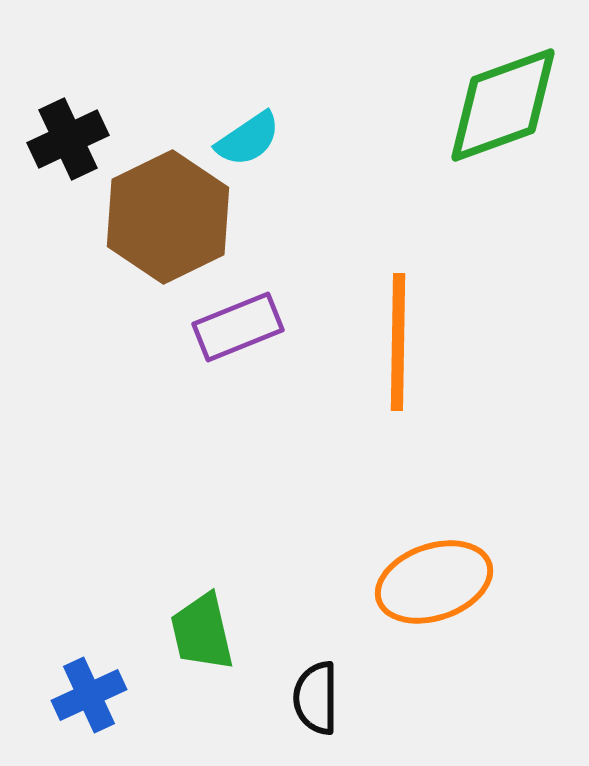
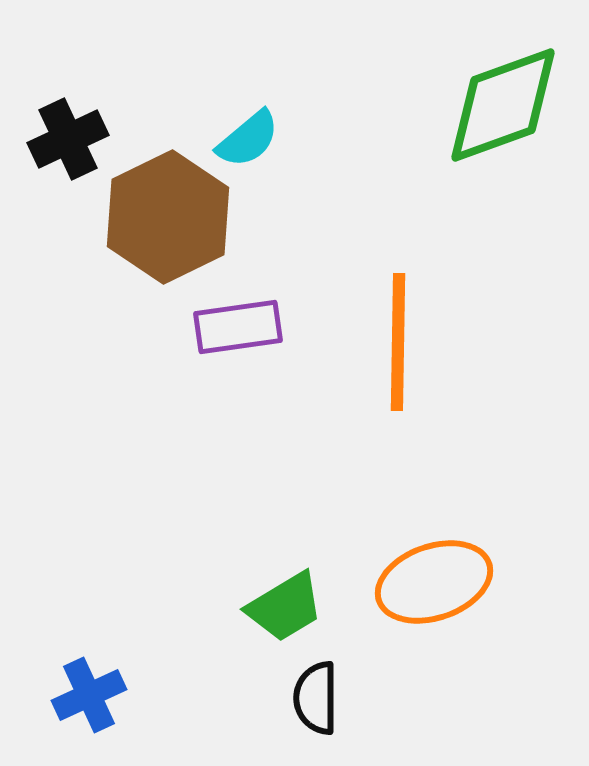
cyan semicircle: rotated 6 degrees counterclockwise
purple rectangle: rotated 14 degrees clockwise
green trapezoid: moved 83 px right, 25 px up; rotated 108 degrees counterclockwise
